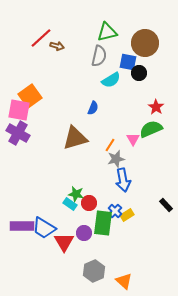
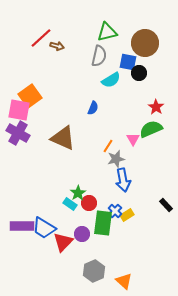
brown triangle: moved 12 px left; rotated 40 degrees clockwise
orange line: moved 2 px left, 1 px down
green star: moved 2 px right, 1 px up; rotated 28 degrees clockwise
purple circle: moved 2 px left, 1 px down
red triangle: moved 1 px left; rotated 15 degrees clockwise
